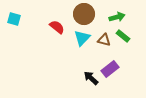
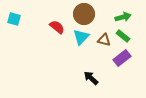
green arrow: moved 6 px right
cyan triangle: moved 1 px left, 1 px up
purple rectangle: moved 12 px right, 11 px up
